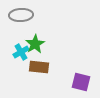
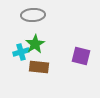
gray ellipse: moved 12 px right
cyan cross: rotated 14 degrees clockwise
purple square: moved 26 px up
